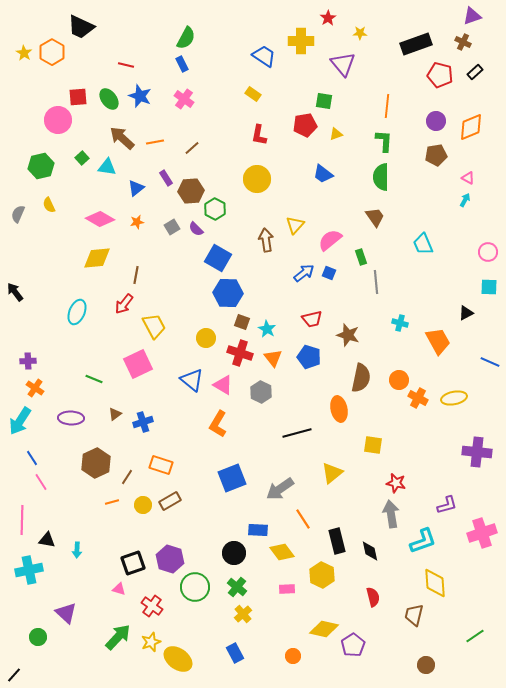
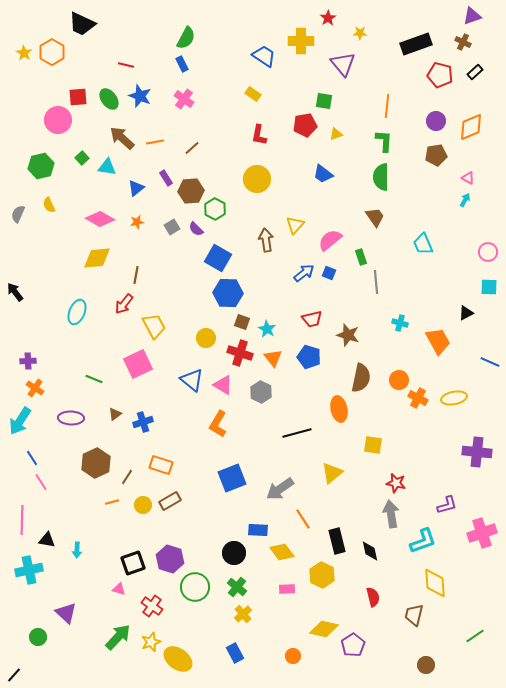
black trapezoid at (81, 27): moved 1 px right, 3 px up
